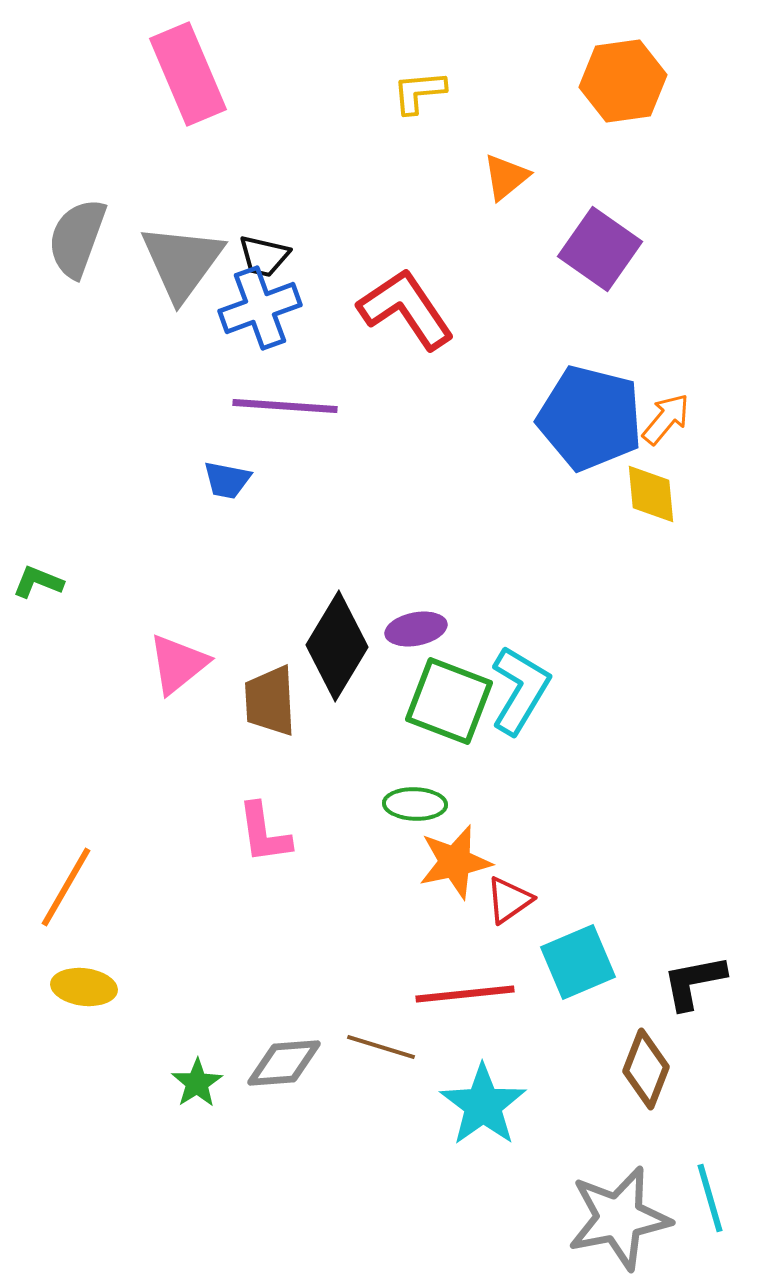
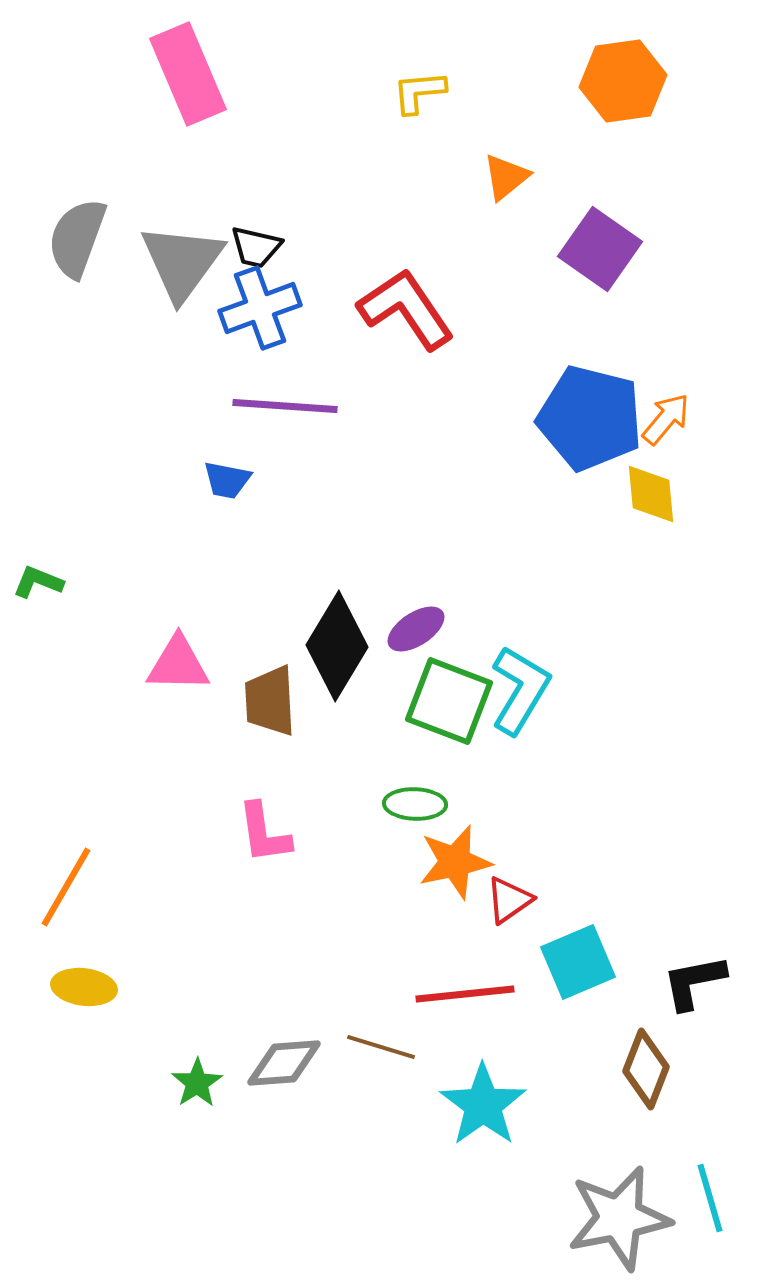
black trapezoid: moved 8 px left, 9 px up
purple ellipse: rotated 22 degrees counterclockwise
pink triangle: rotated 40 degrees clockwise
